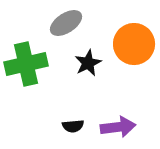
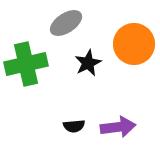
black semicircle: moved 1 px right
